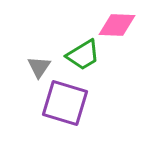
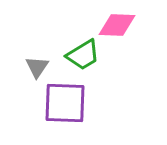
gray triangle: moved 2 px left
purple square: rotated 15 degrees counterclockwise
